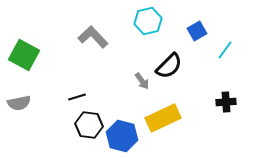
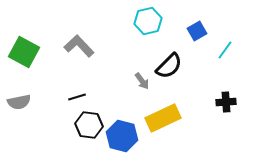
gray L-shape: moved 14 px left, 9 px down
green square: moved 3 px up
gray semicircle: moved 1 px up
